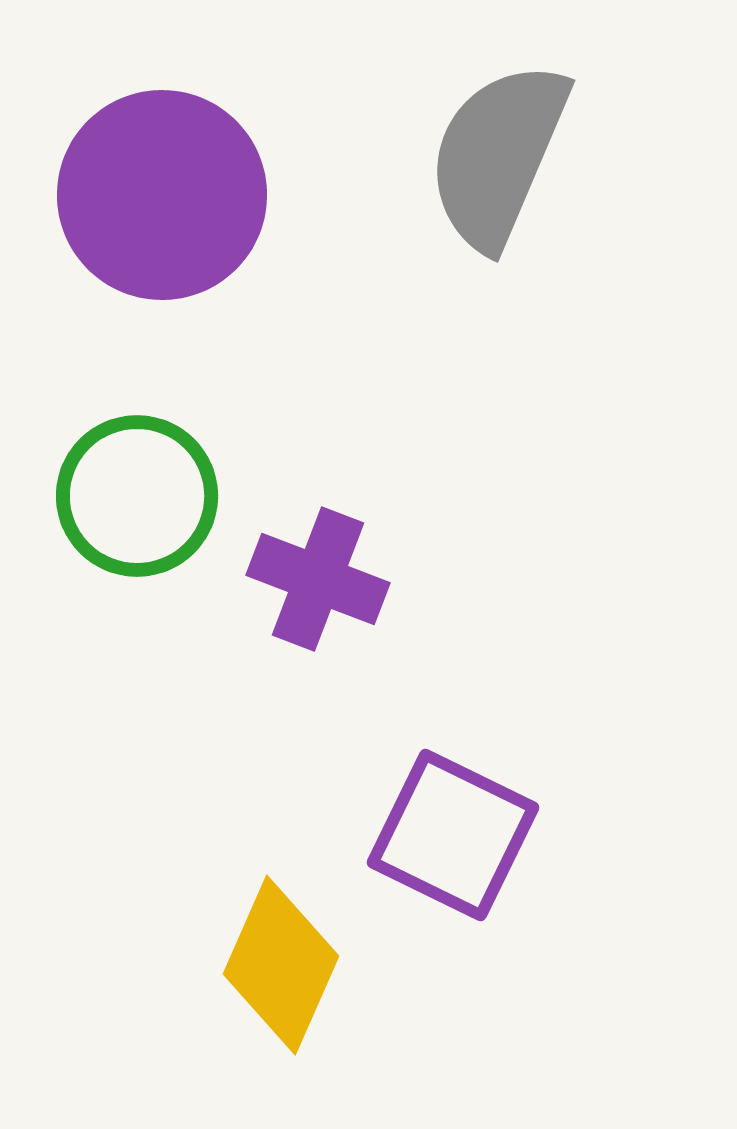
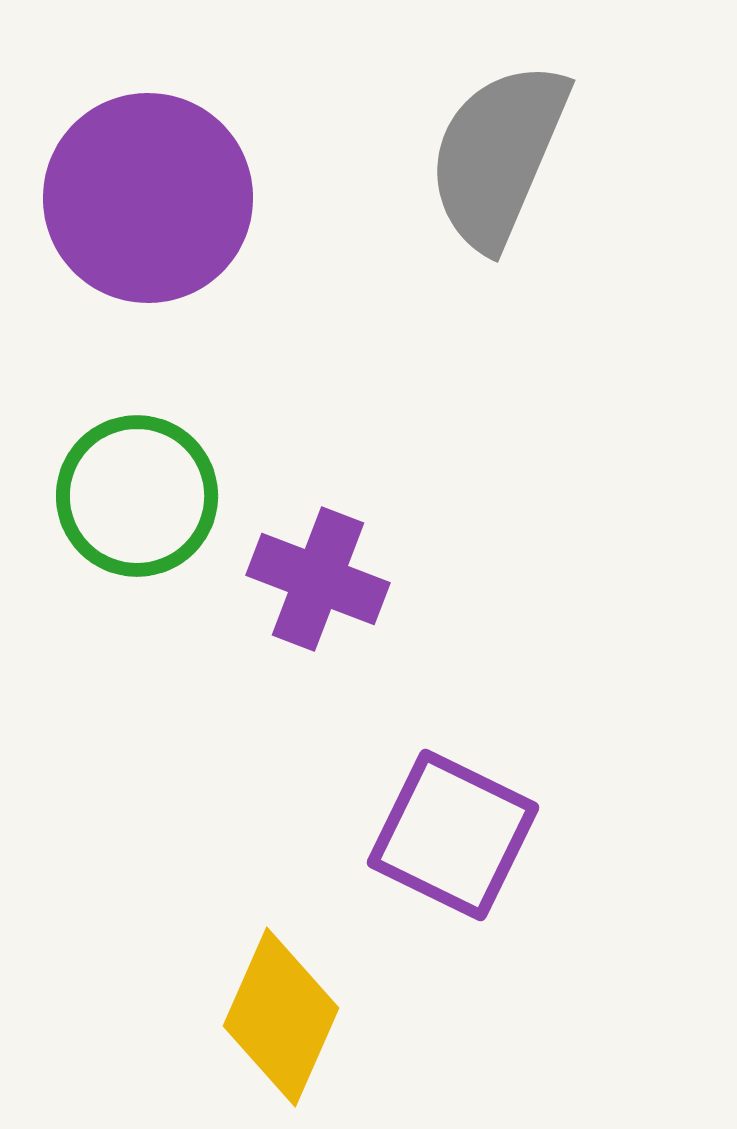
purple circle: moved 14 px left, 3 px down
yellow diamond: moved 52 px down
